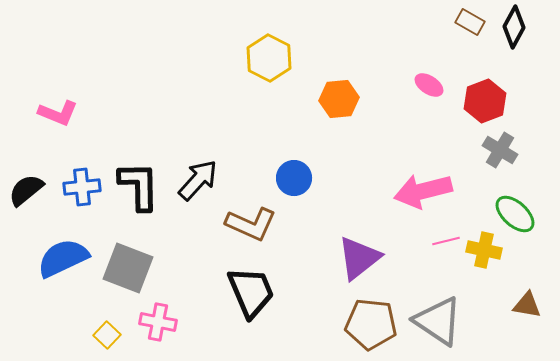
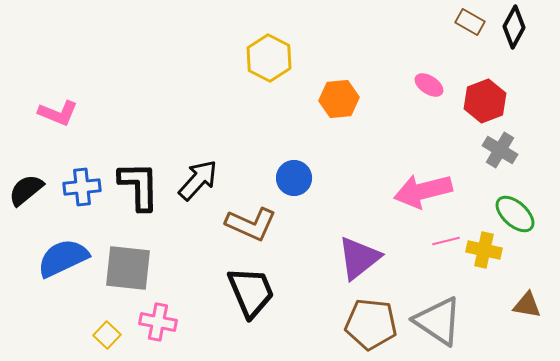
gray square: rotated 15 degrees counterclockwise
